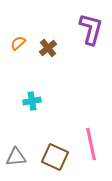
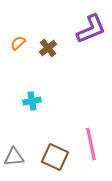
purple L-shape: rotated 52 degrees clockwise
gray triangle: moved 2 px left
